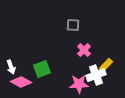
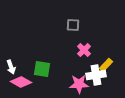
green square: rotated 30 degrees clockwise
white cross: rotated 12 degrees clockwise
